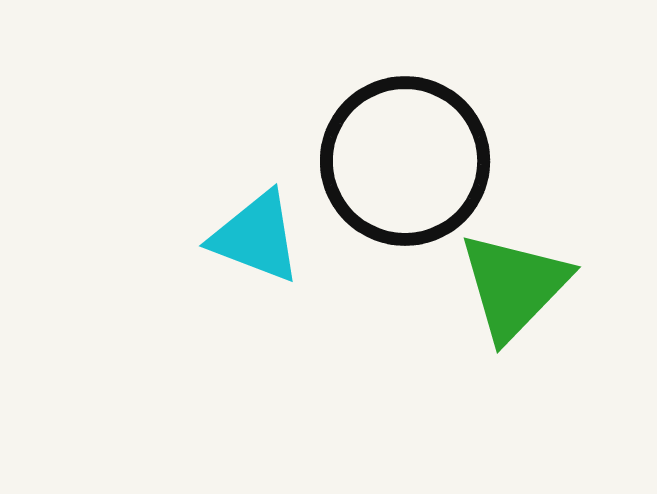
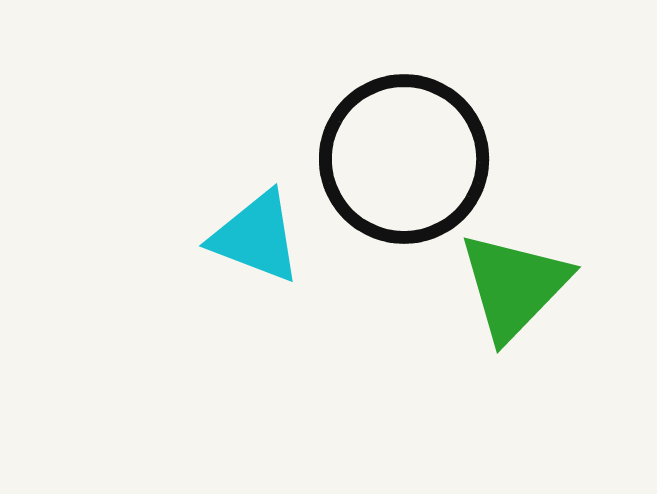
black circle: moved 1 px left, 2 px up
